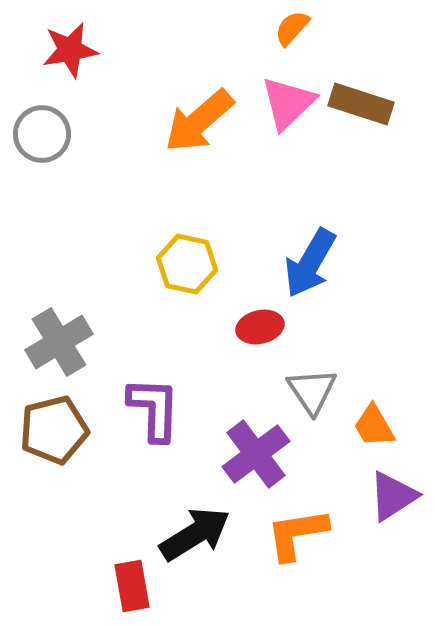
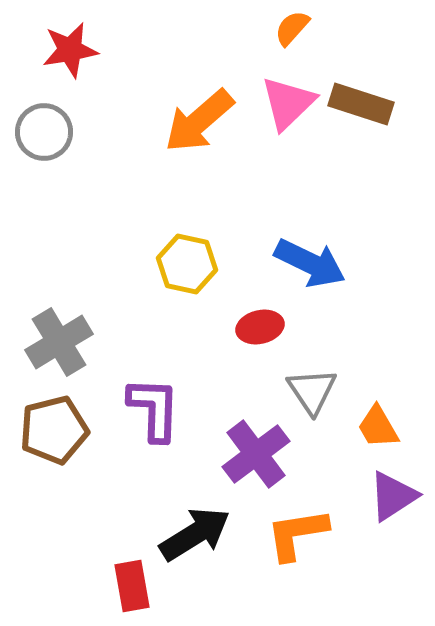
gray circle: moved 2 px right, 2 px up
blue arrow: rotated 94 degrees counterclockwise
orange trapezoid: moved 4 px right, 1 px down
